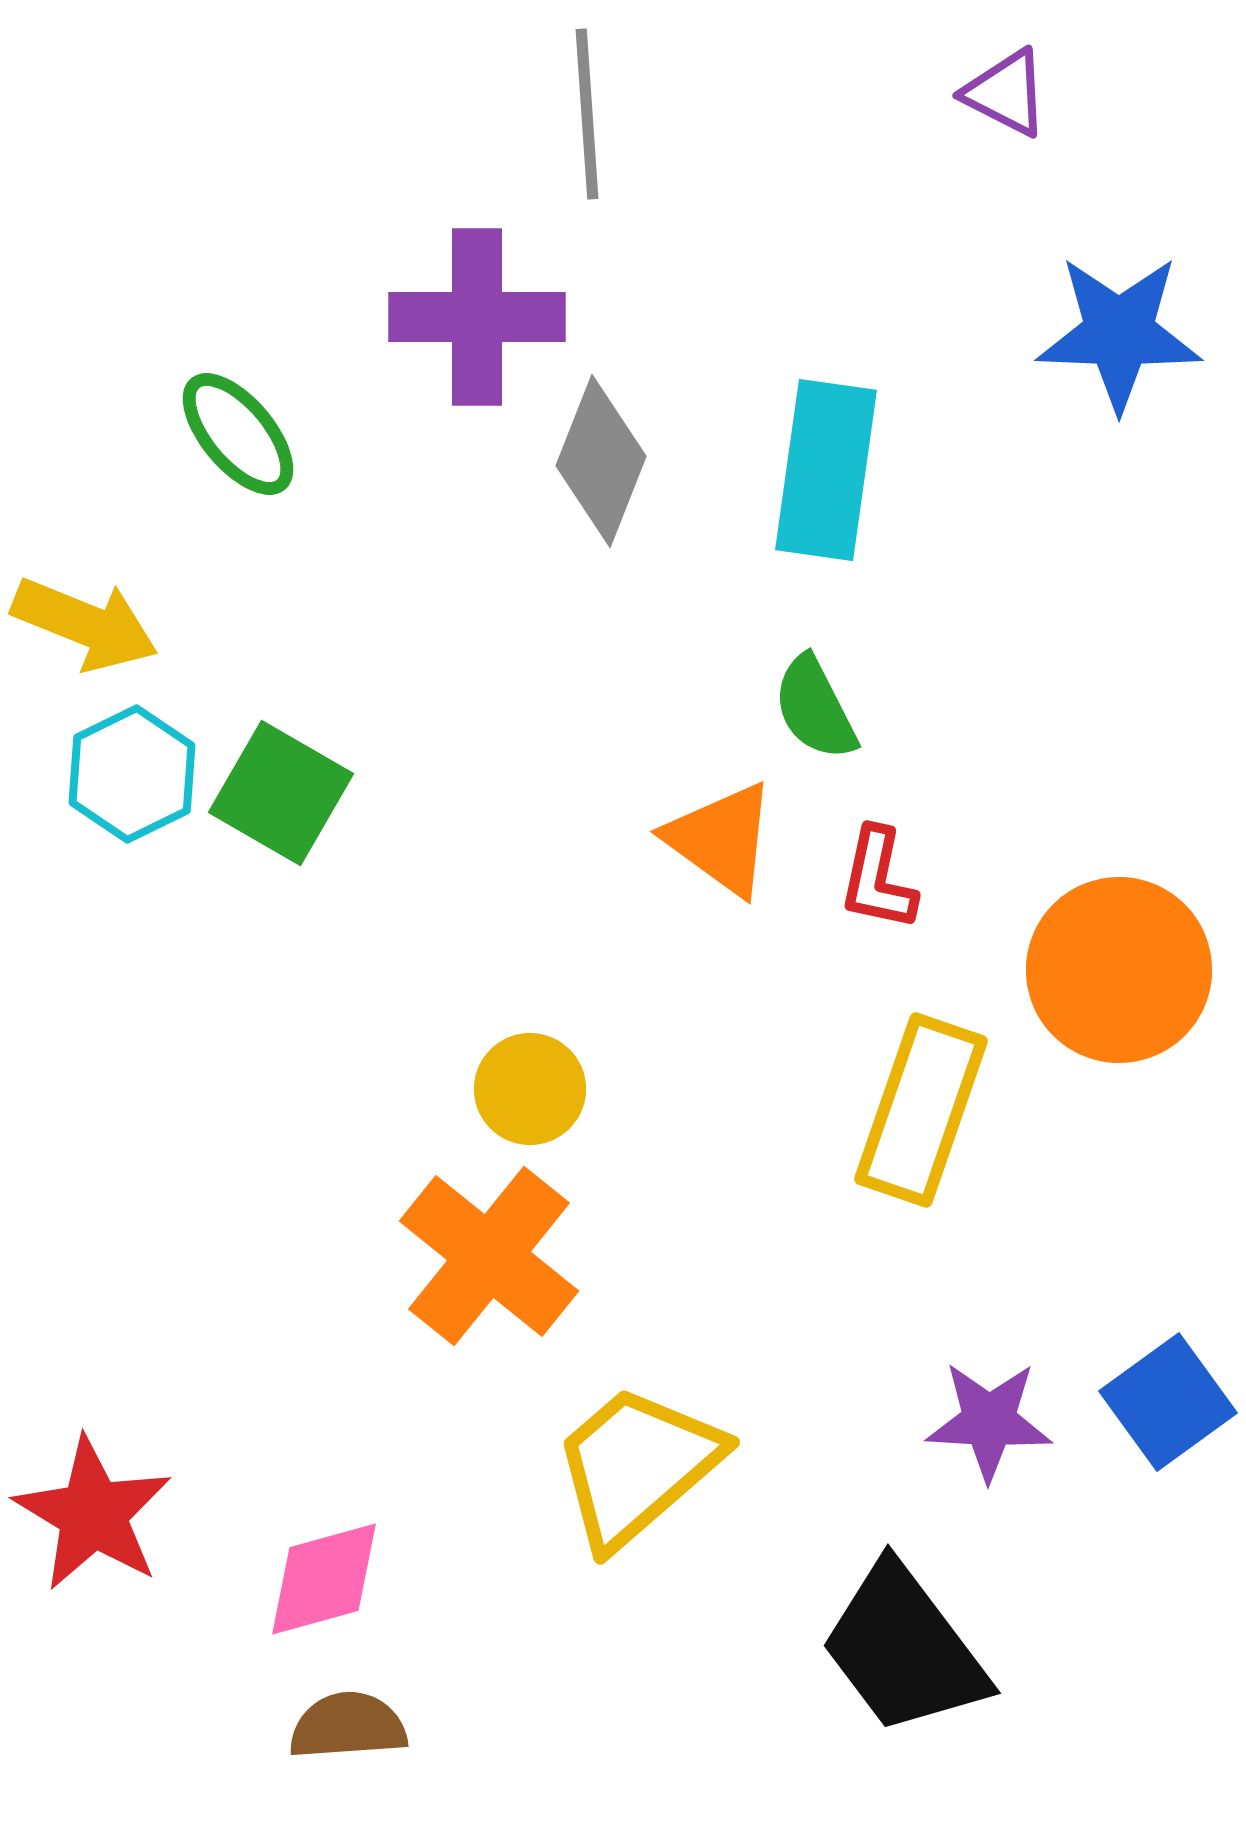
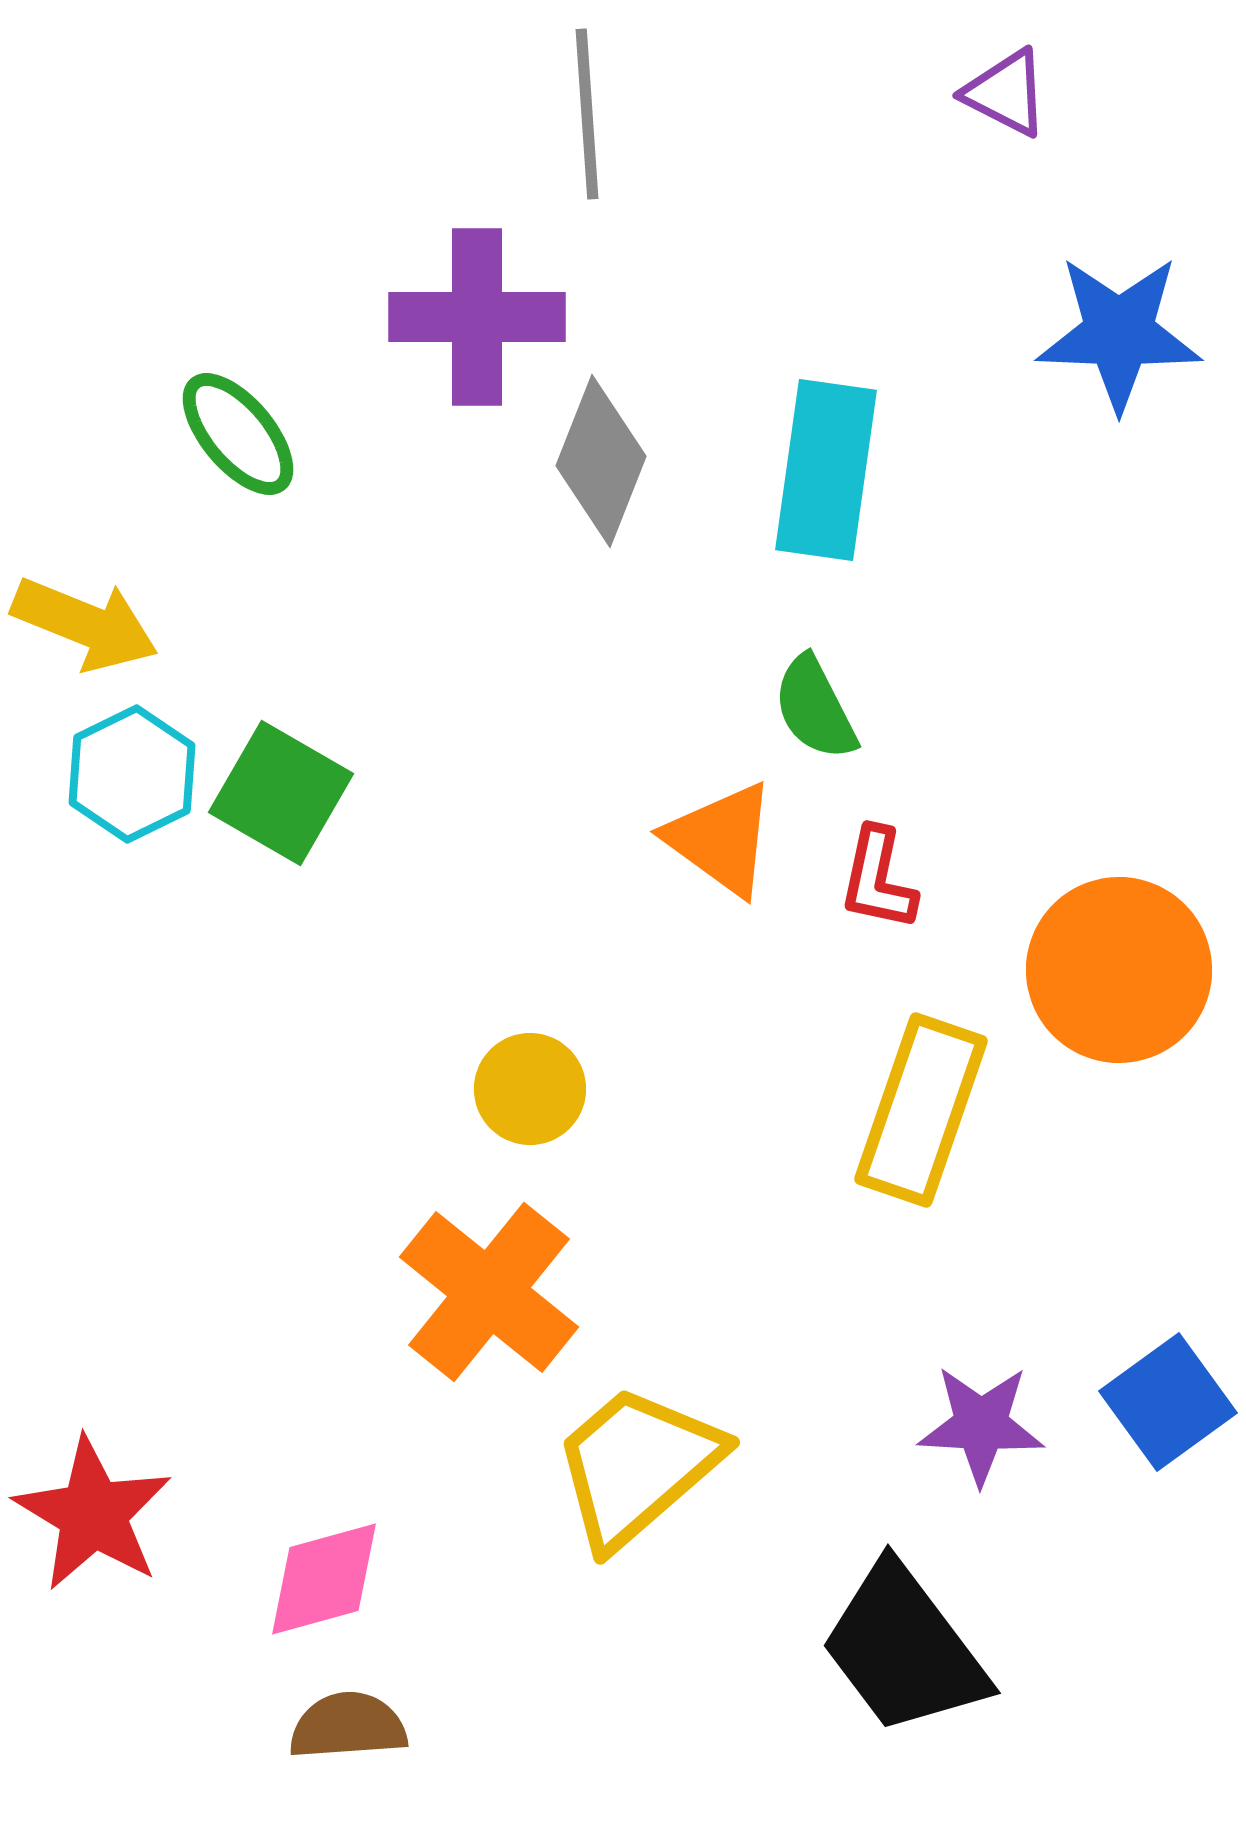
orange cross: moved 36 px down
purple star: moved 8 px left, 4 px down
